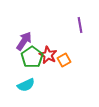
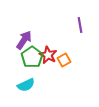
purple arrow: moved 1 px up
